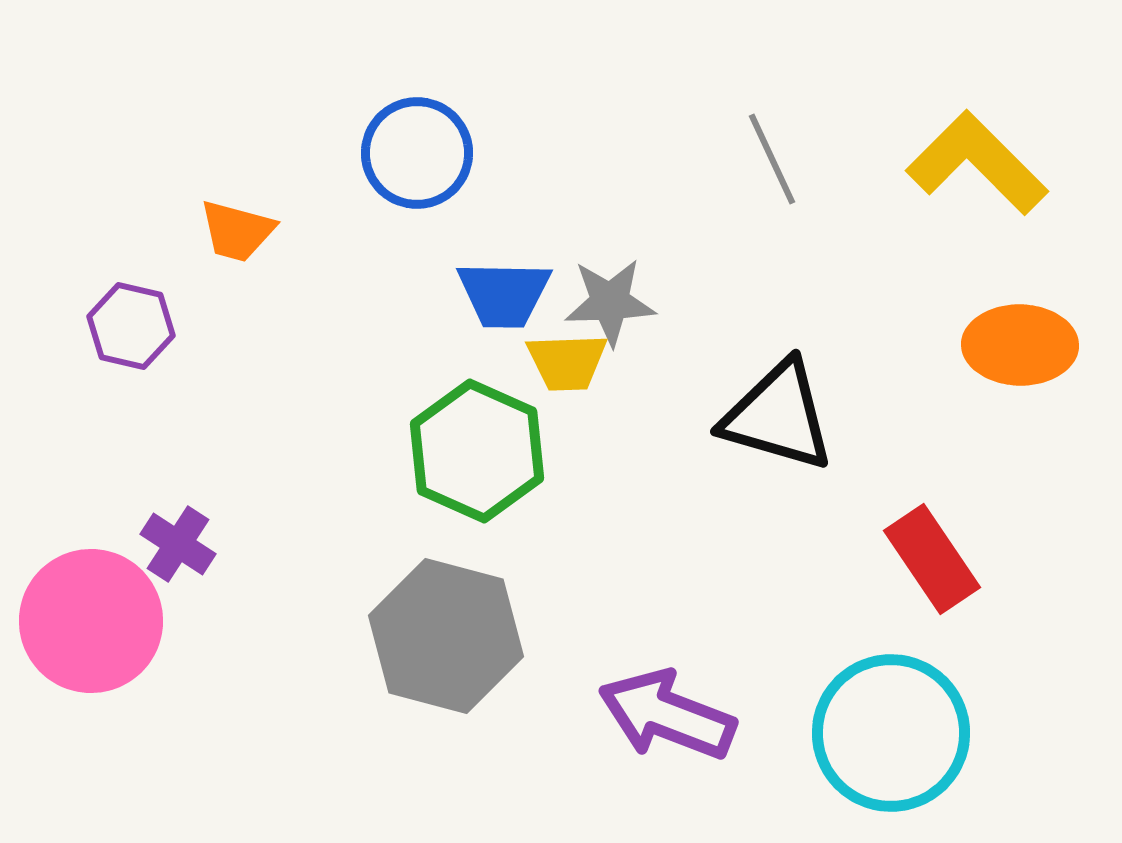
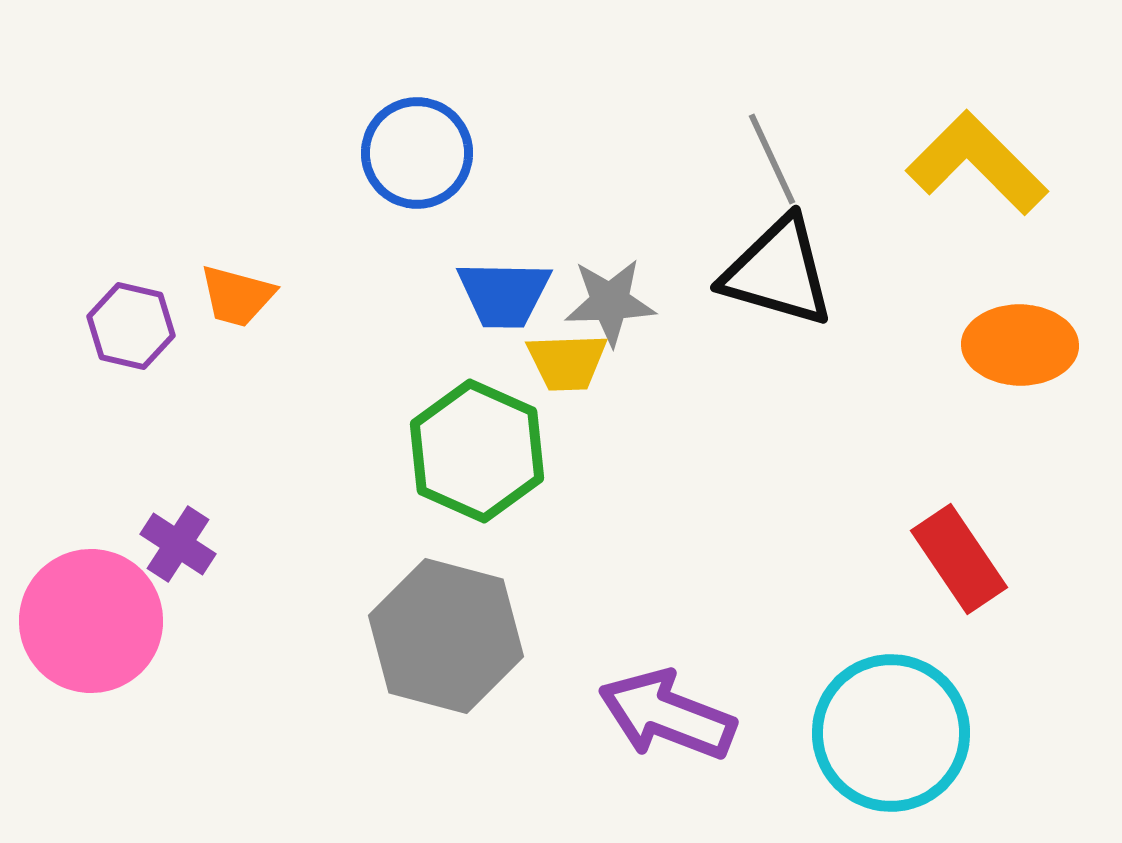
orange trapezoid: moved 65 px down
black triangle: moved 144 px up
red rectangle: moved 27 px right
